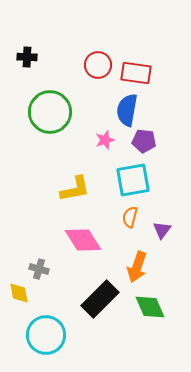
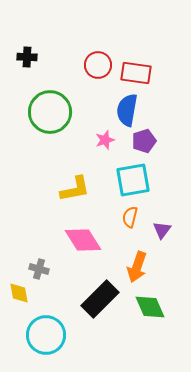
purple pentagon: rotated 25 degrees counterclockwise
